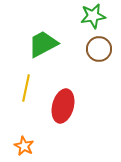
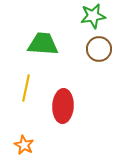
green trapezoid: rotated 32 degrees clockwise
red ellipse: rotated 12 degrees counterclockwise
orange star: moved 1 px up
